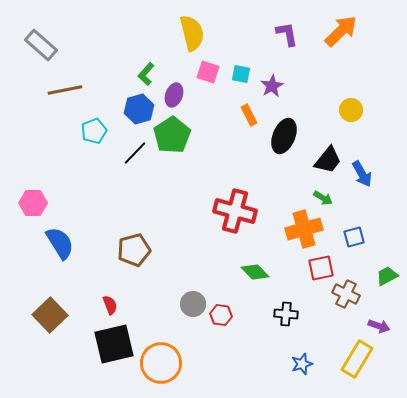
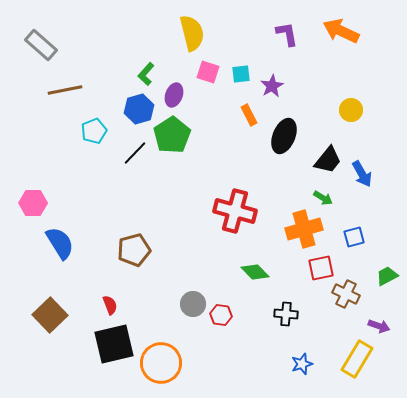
orange arrow: rotated 111 degrees counterclockwise
cyan square: rotated 18 degrees counterclockwise
